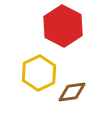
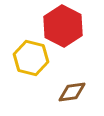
yellow hexagon: moved 8 px left, 15 px up; rotated 20 degrees counterclockwise
